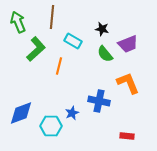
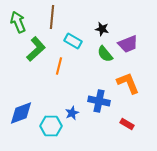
red rectangle: moved 12 px up; rotated 24 degrees clockwise
